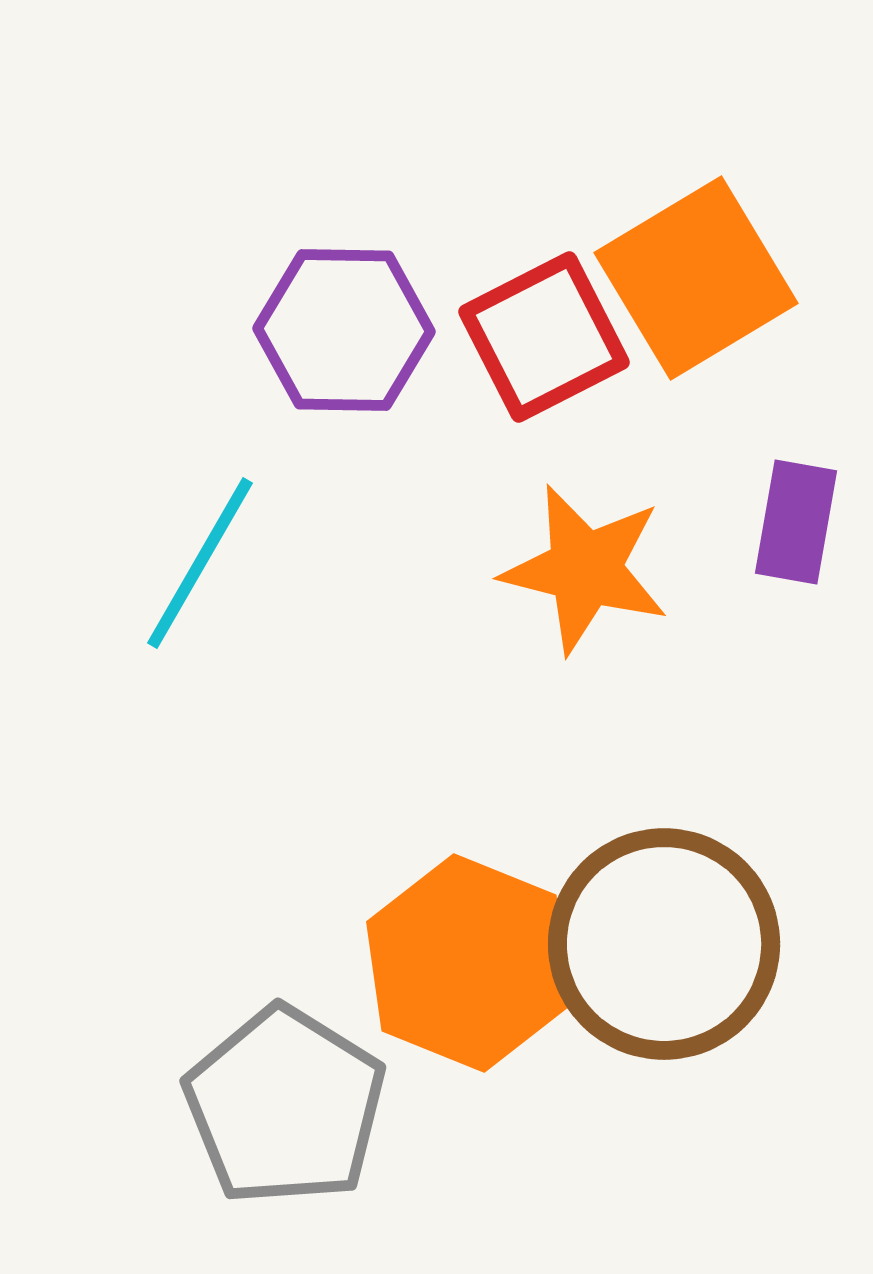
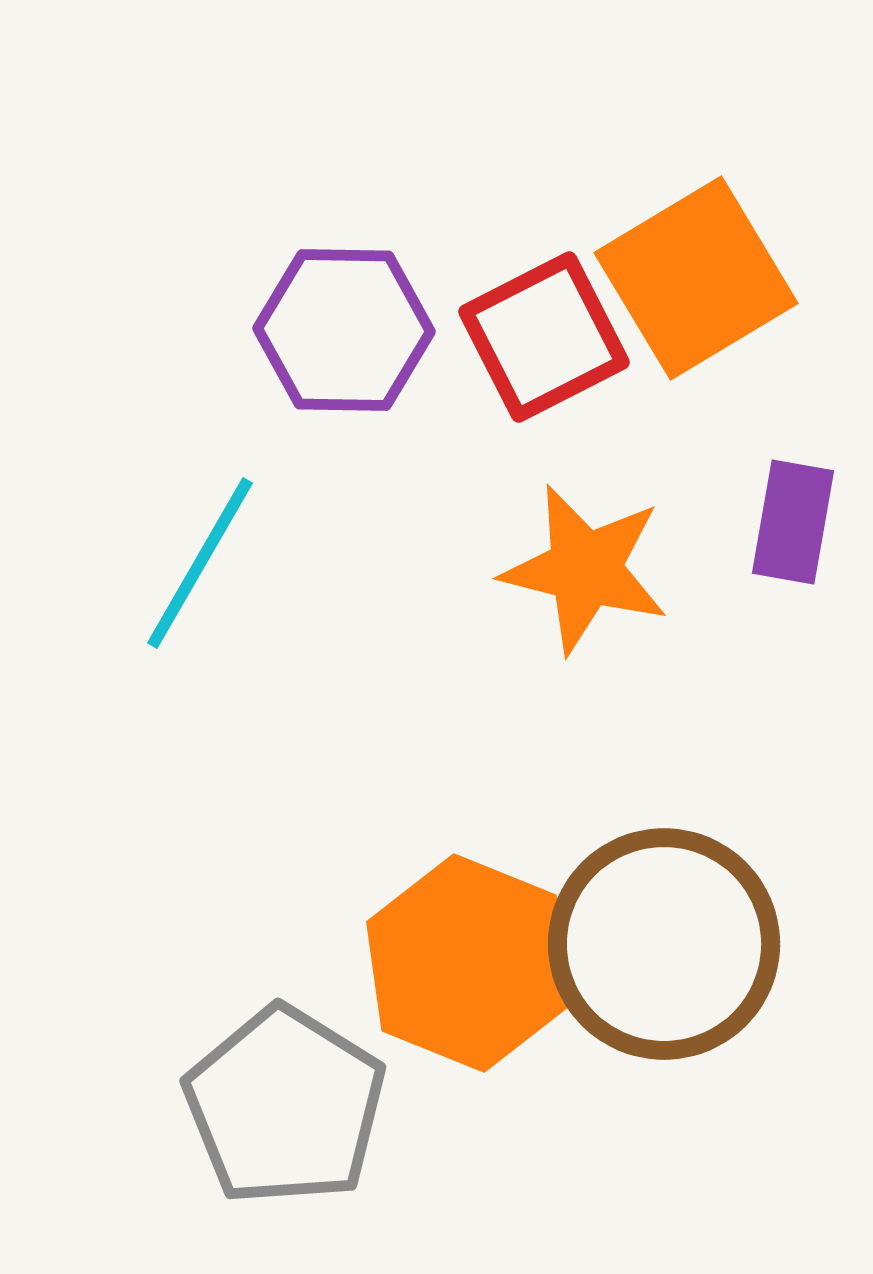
purple rectangle: moved 3 px left
